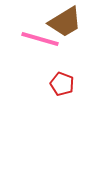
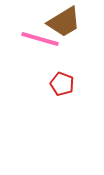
brown trapezoid: moved 1 px left
